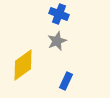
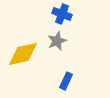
blue cross: moved 3 px right
yellow diamond: moved 11 px up; rotated 24 degrees clockwise
